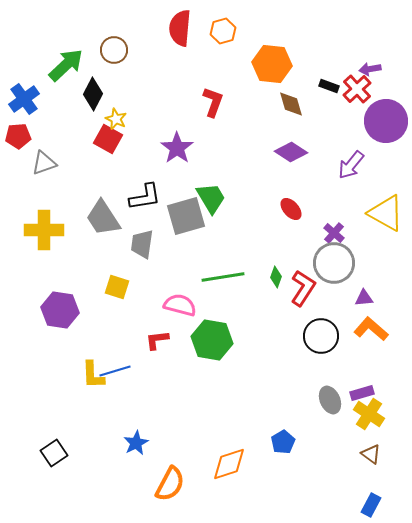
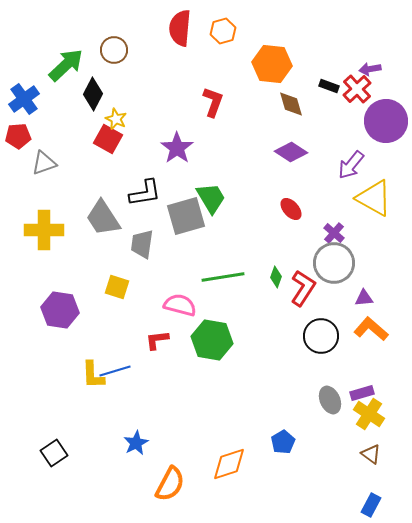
black L-shape at (145, 197): moved 4 px up
yellow triangle at (386, 213): moved 12 px left, 15 px up
